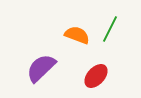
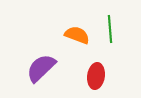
green line: rotated 32 degrees counterclockwise
red ellipse: rotated 35 degrees counterclockwise
